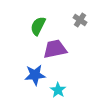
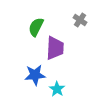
green semicircle: moved 2 px left, 1 px down
purple trapezoid: moved 1 px up; rotated 105 degrees clockwise
cyan star: moved 1 px left, 1 px up
